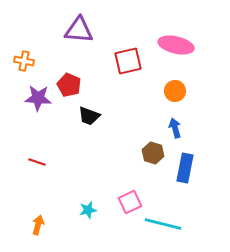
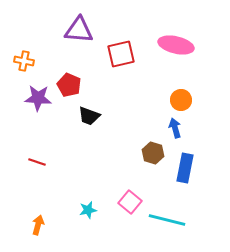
red square: moved 7 px left, 7 px up
orange circle: moved 6 px right, 9 px down
pink square: rotated 25 degrees counterclockwise
cyan line: moved 4 px right, 4 px up
